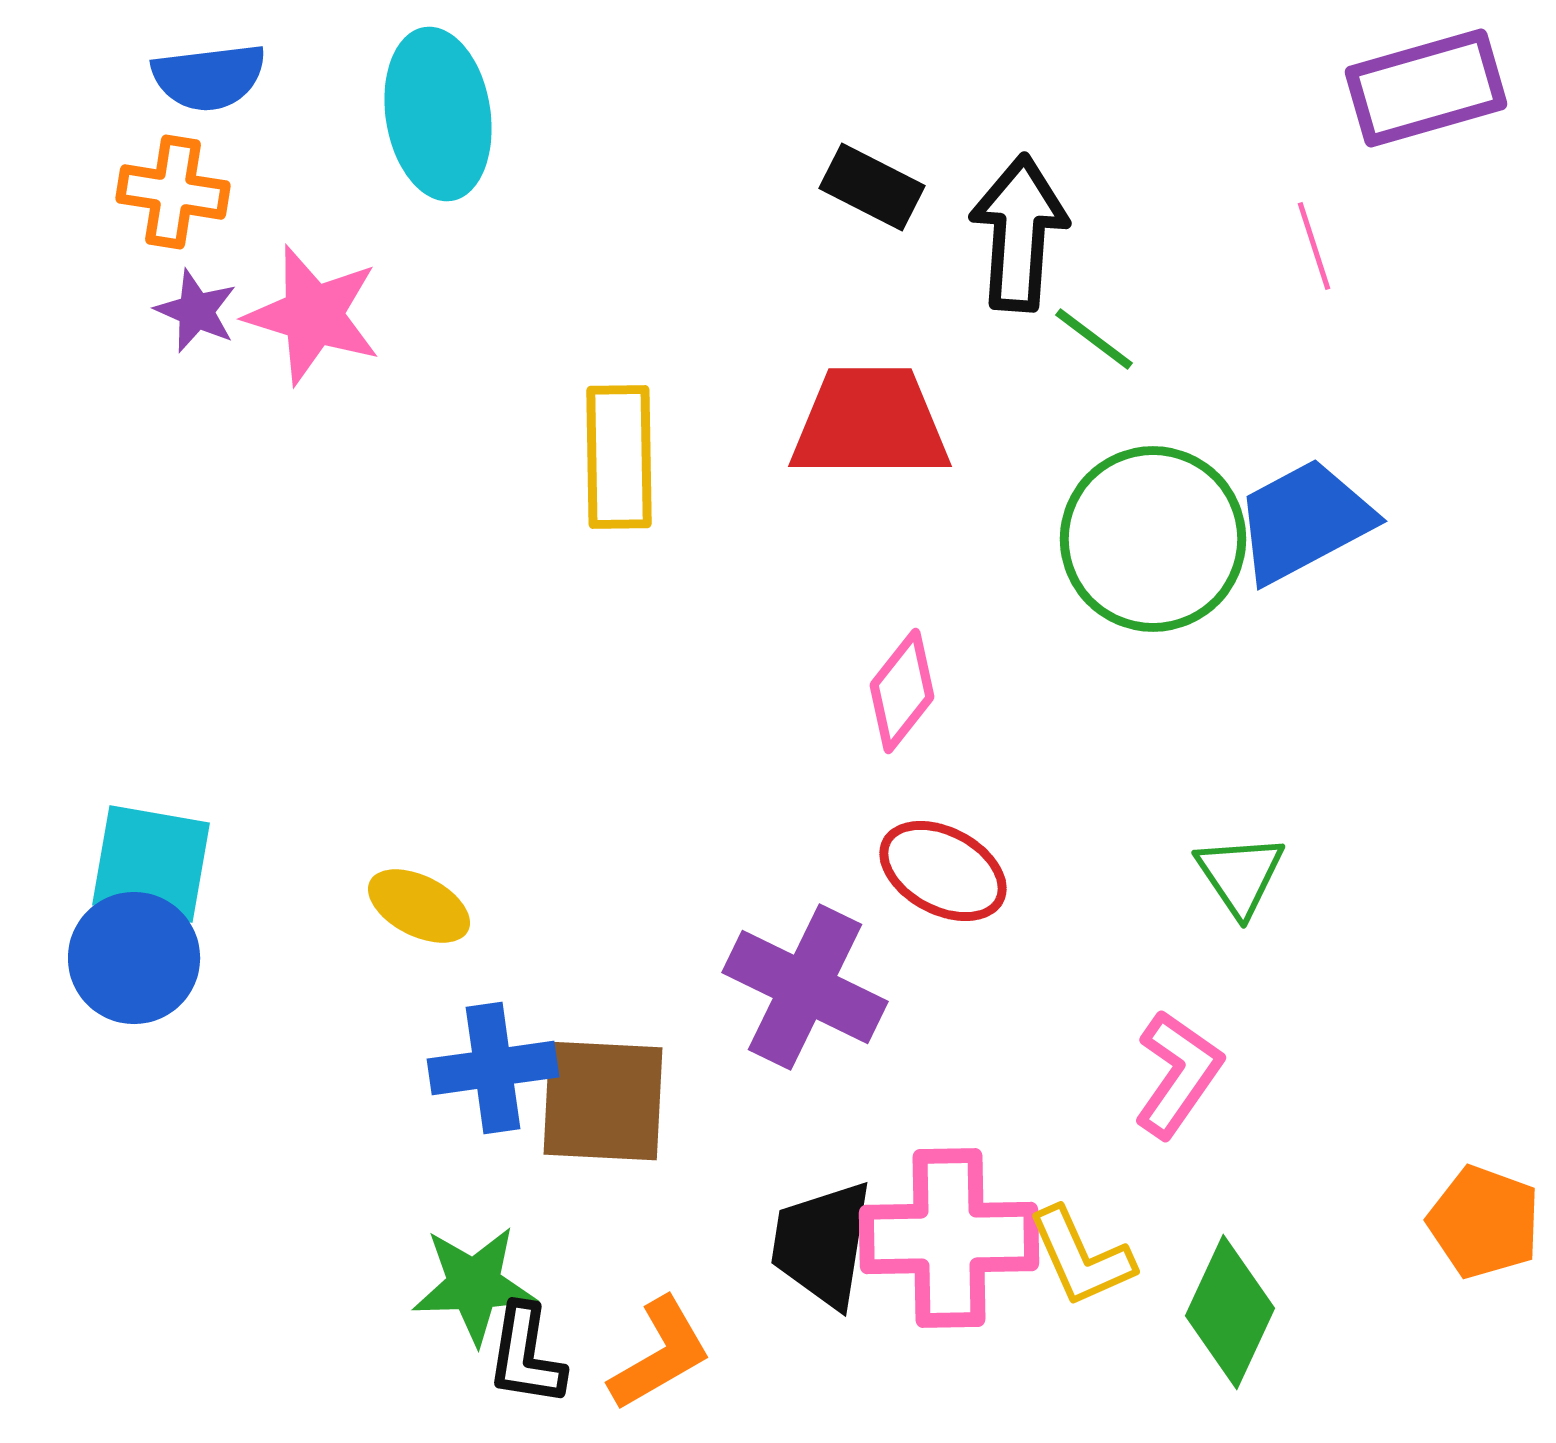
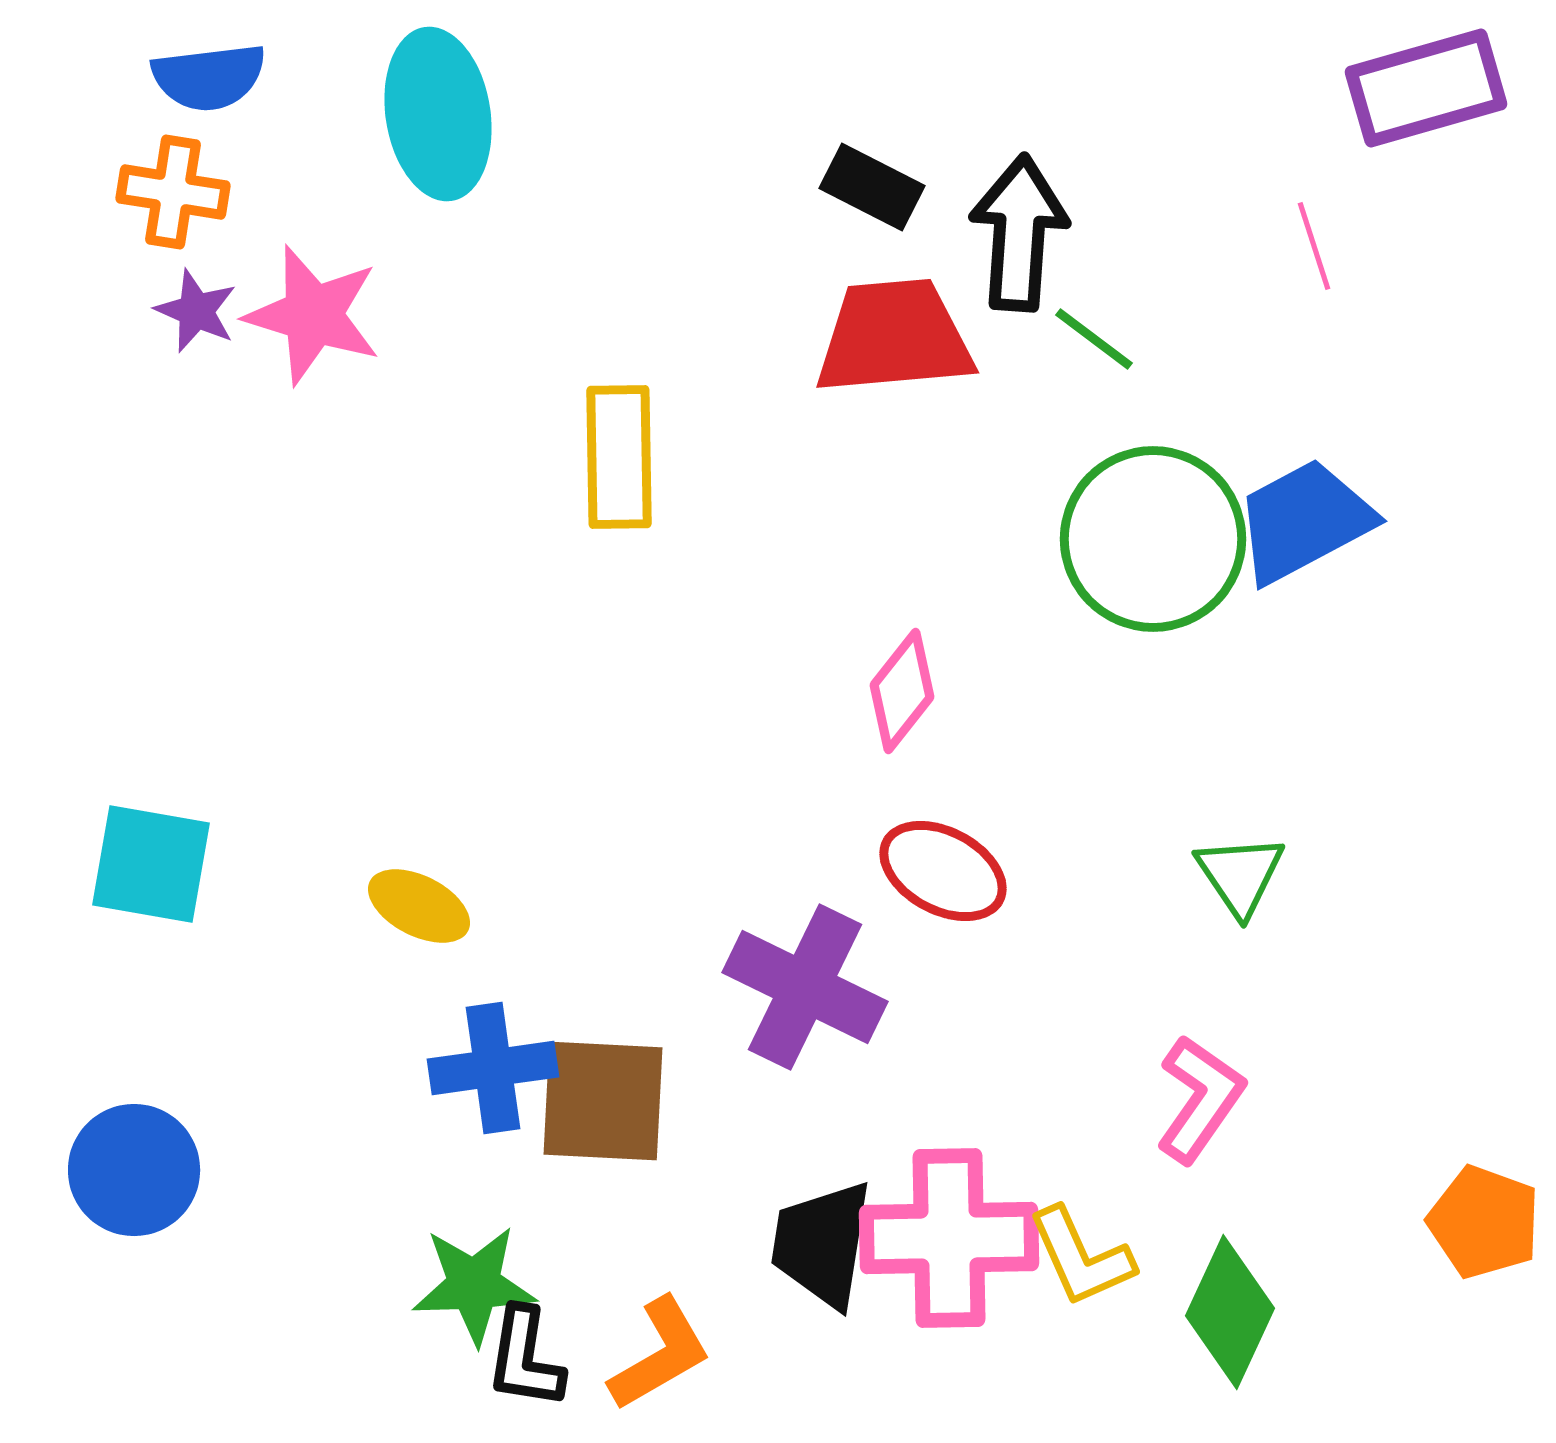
red trapezoid: moved 24 px right, 86 px up; rotated 5 degrees counterclockwise
blue circle: moved 212 px down
pink L-shape: moved 22 px right, 25 px down
black L-shape: moved 1 px left, 3 px down
